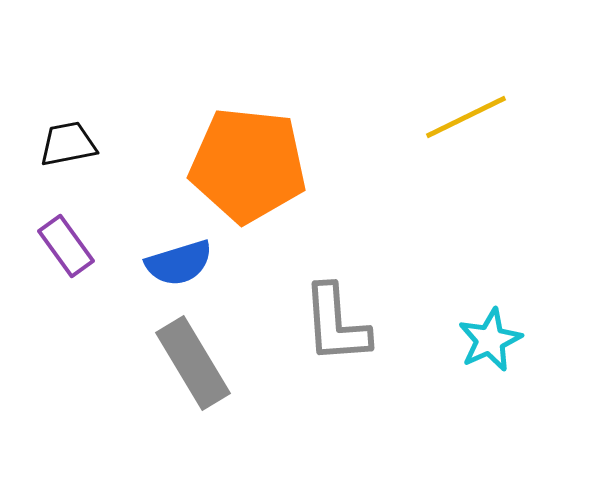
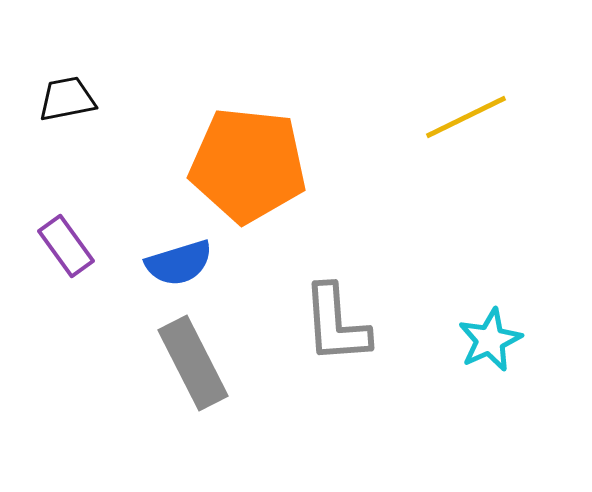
black trapezoid: moved 1 px left, 45 px up
gray rectangle: rotated 4 degrees clockwise
